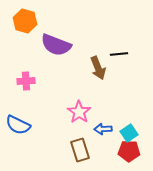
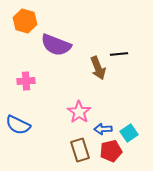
red pentagon: moved 18 px left; rotated 15 degrees counterclockwise
